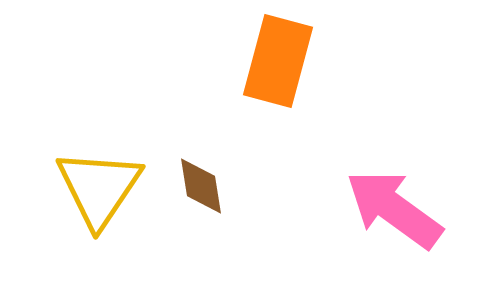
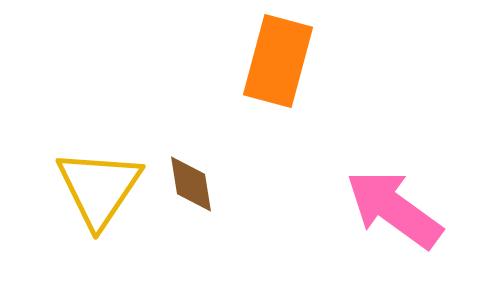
brown diamond: moved 10 px left, 2 px up
